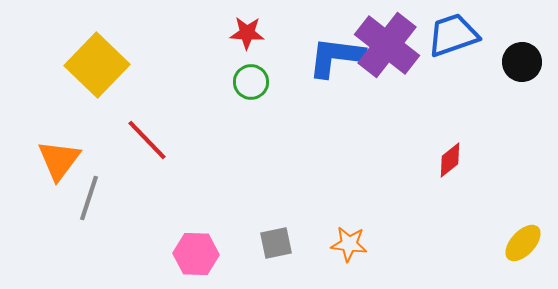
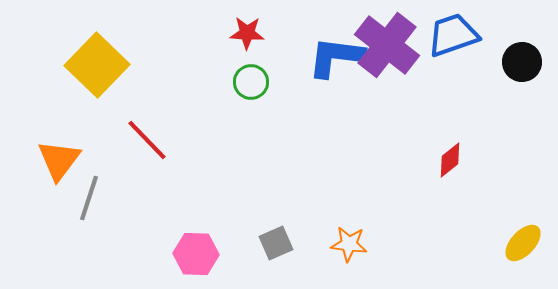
gray square: rotated 12 degrees counterclockwise
